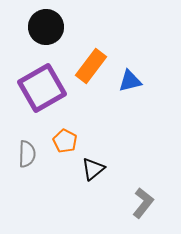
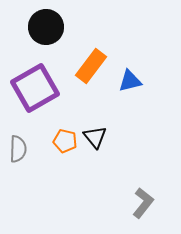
purple square: moved 7 px left
orange pentagon: rotated 15 degrees counterclockwise
gray semicircle: moved 9 px left, 5 px up
black triangle: moved 2 px right, 32 px up; rotated 30 degrees counterclockwise
